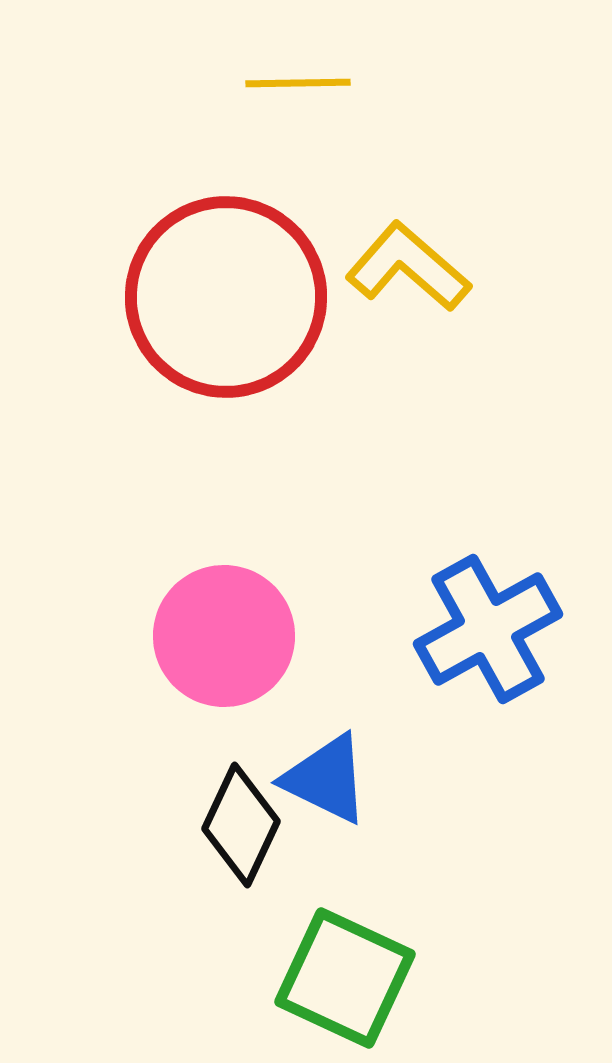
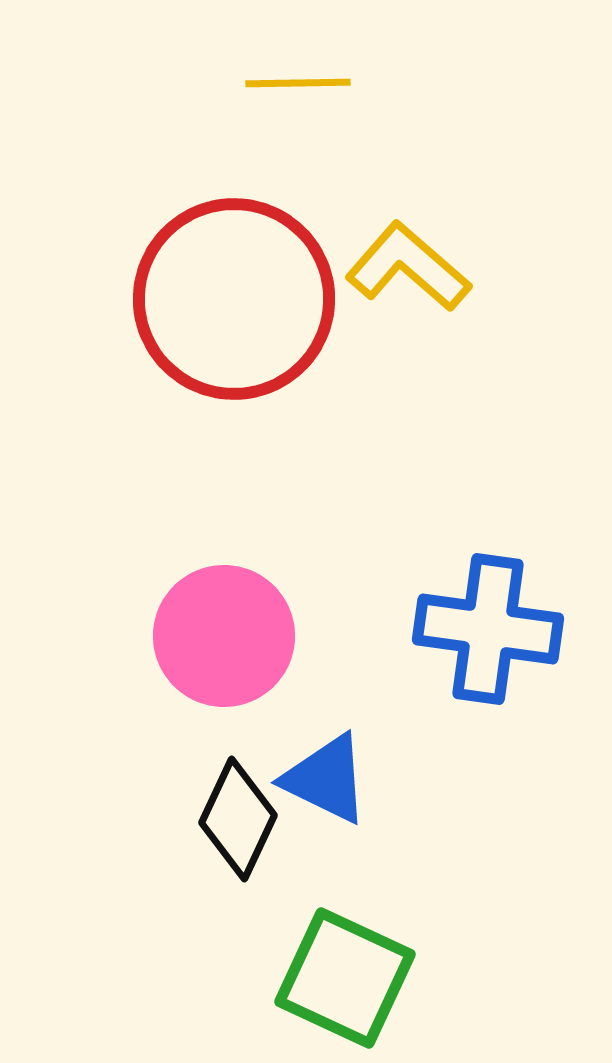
red circle: moved 8 px right, 2 px down
blue cross: rotated 37 degrees clockwise
black diamond: moved 3 px left, 6 px up
